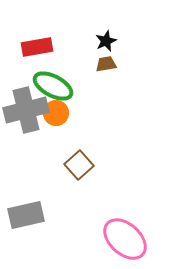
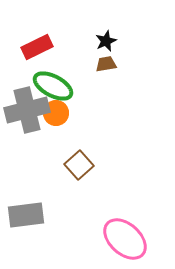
red rectangle: rotated 16 degrees counterclockwise
gray cross: moved 1 px right
gray rectangle: rotated 6 degrees clockwise
